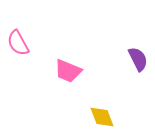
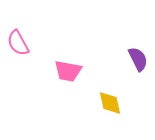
pink trapezoid: rotated 12 degrees counterclockwise
yellow diamond: moved 8 px right, 14 px up; rotated 8 degrees clockwise
